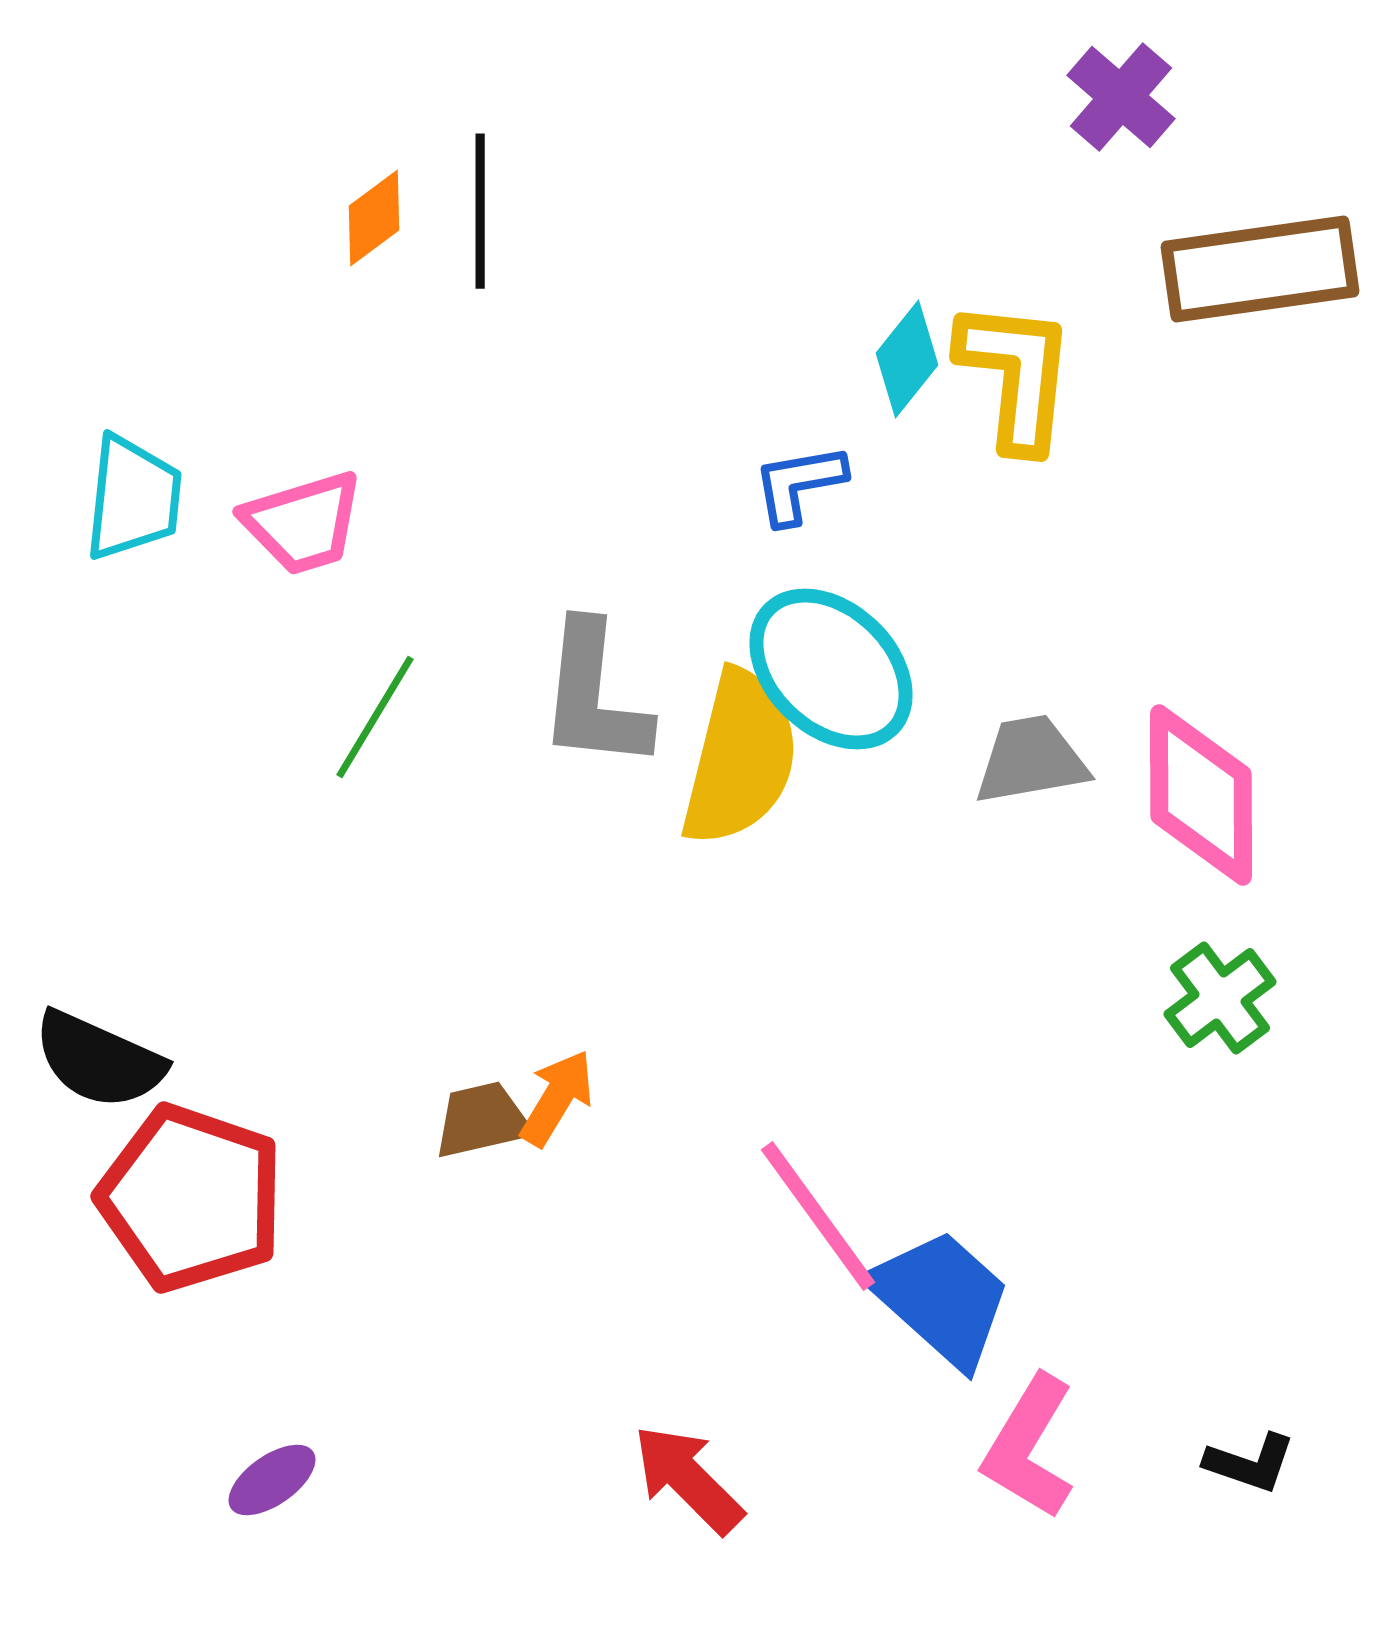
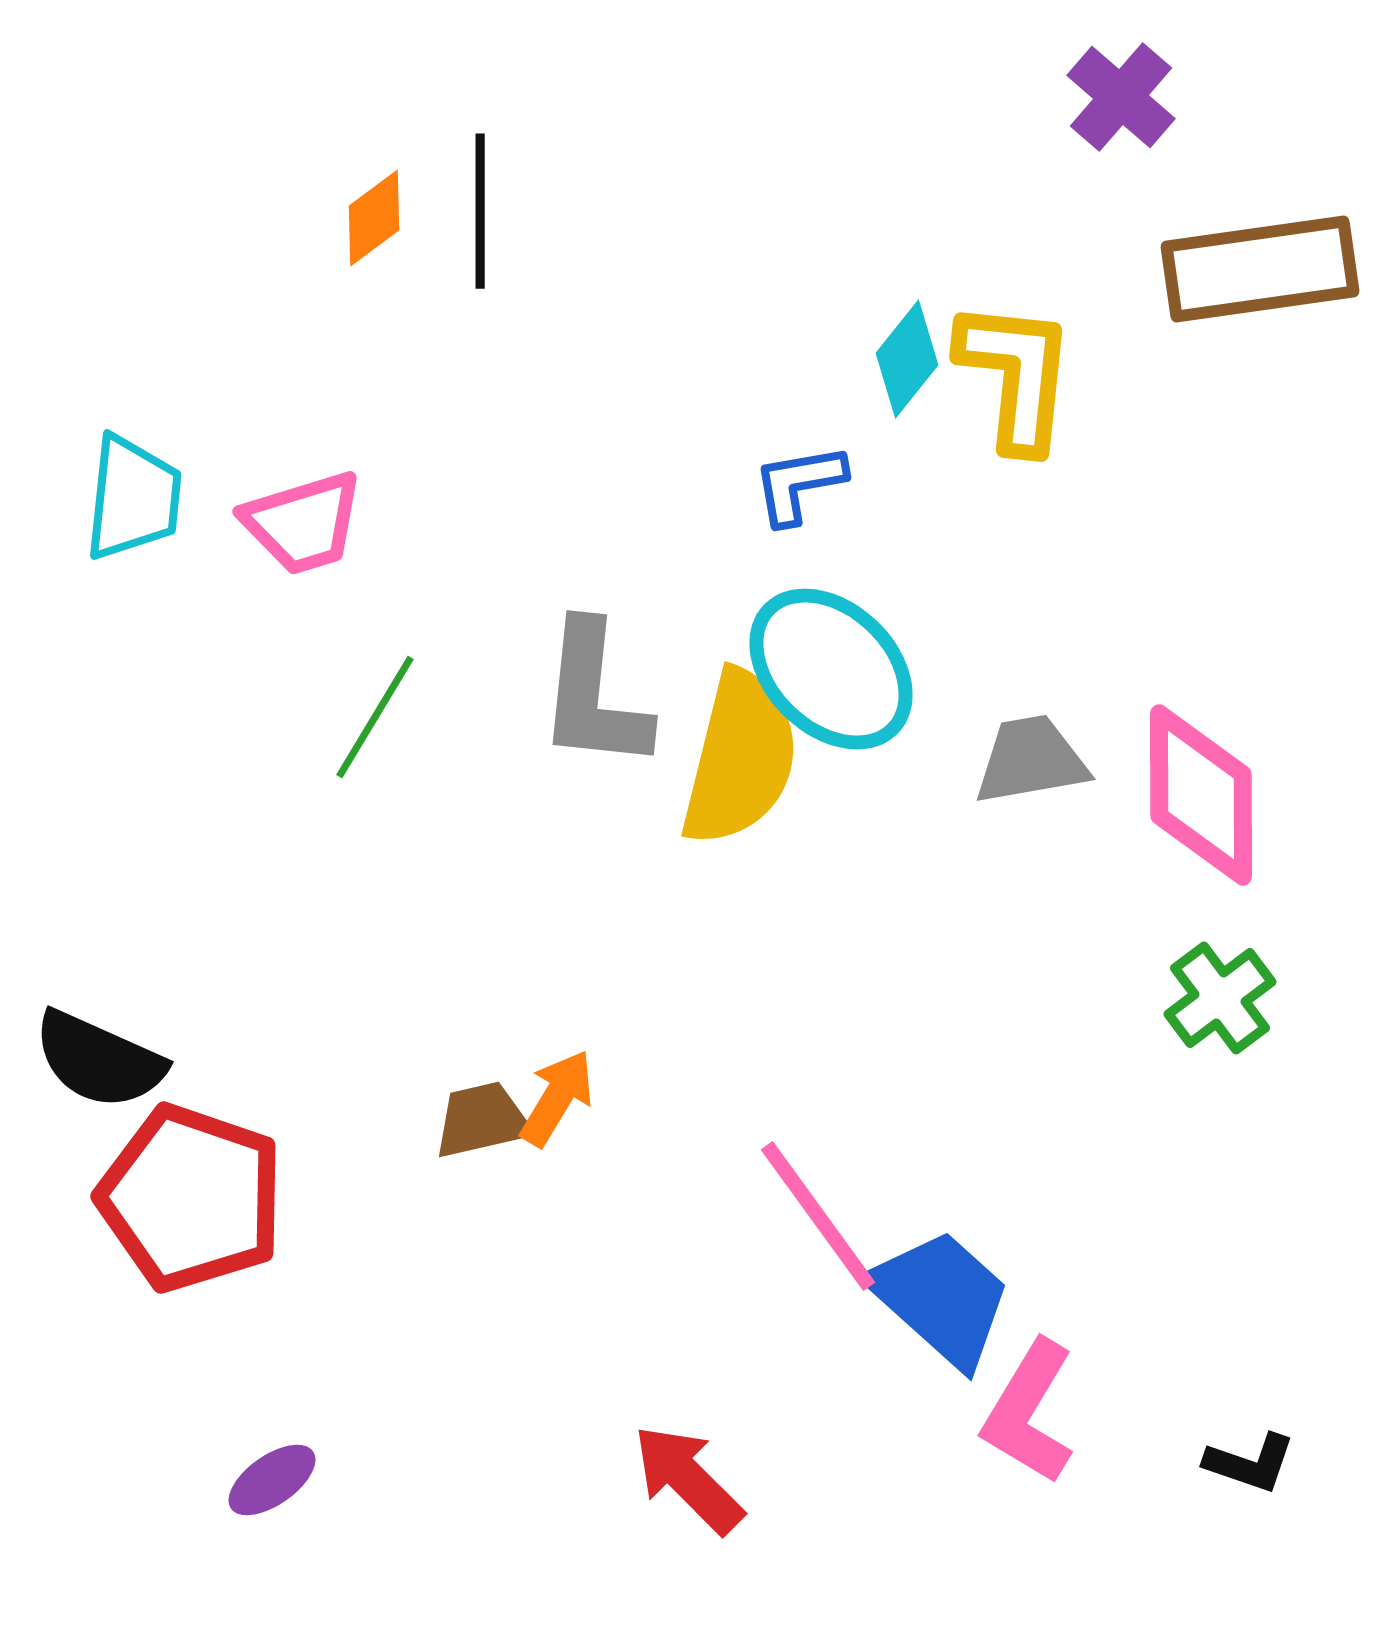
pink L-shape: moved 35 px up
